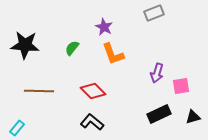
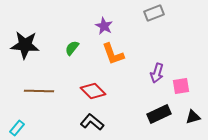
purple star: moved 1 px up
